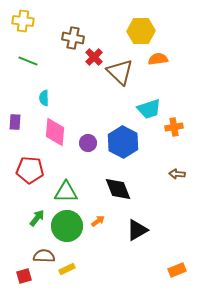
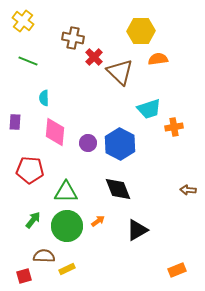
yellow cross: rotated 30 degrees clockwise
blue hexagon: moved 3 px left, 2 px down
brown arrow: moved 11 px right, 16 px down
green arrow: moved 4 px left, 2 px down
